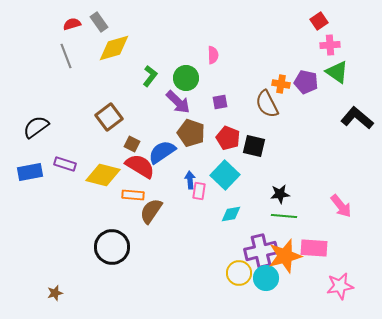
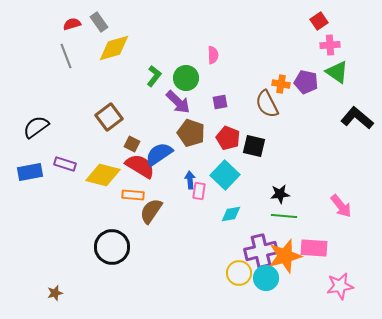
green L-shape at (150, 76): moved 4 px right
blue semicircle at (162, 152): moved 3 px left, 2 px down
